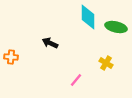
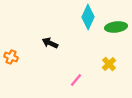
cyan diamond: rotated 25 degrees clockwise
green ellipse: rotated 20 degrees counterclockwise
orange cross: rotated 16 degrees clockwise
yellow cross: moved 3 px right, 1 px down; rotated 16 degrees clockwise
